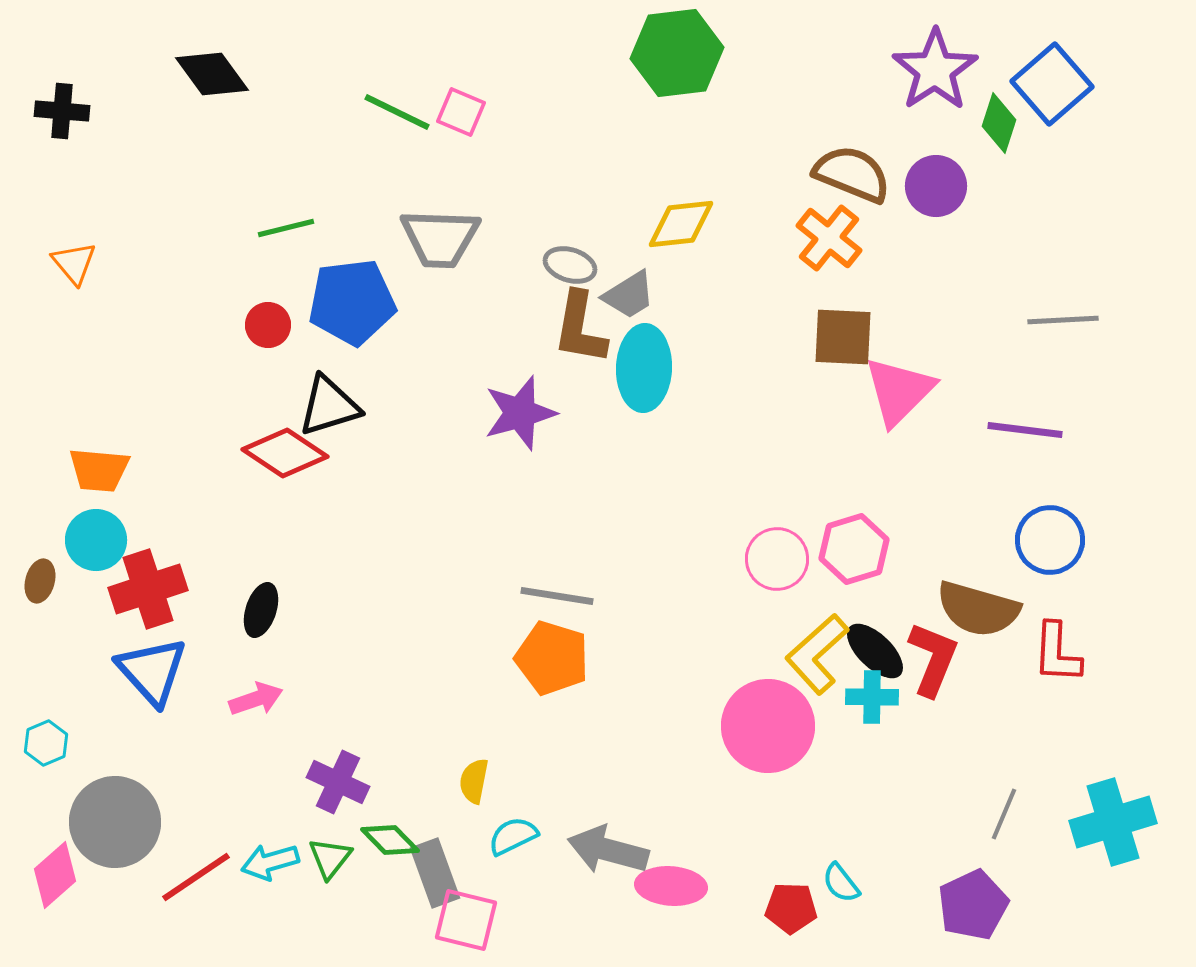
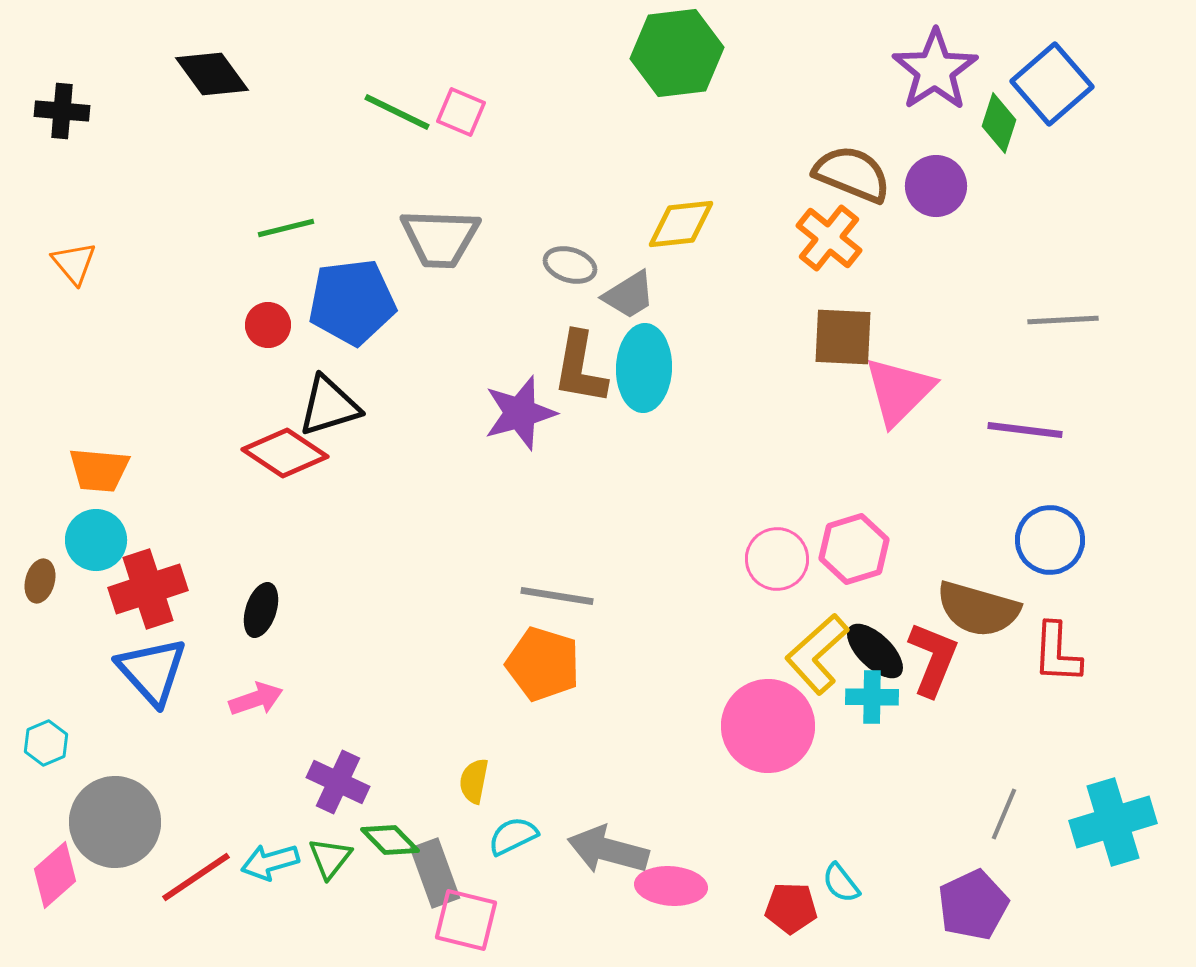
brown L-shape at (580, 328): moved 40 px down
orange pentagon at (552, 658): moved 9 px left, 6 px down
